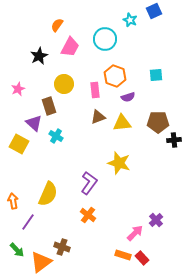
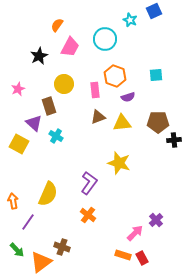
red rectangle: rotated 16 degrees clockwise
